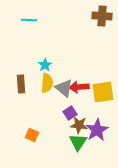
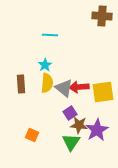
cyan line: moved 21 px right, 15 px down
green triangle: moved 7 px left
